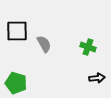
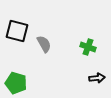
black square: rotated 15 degrees clockwise
